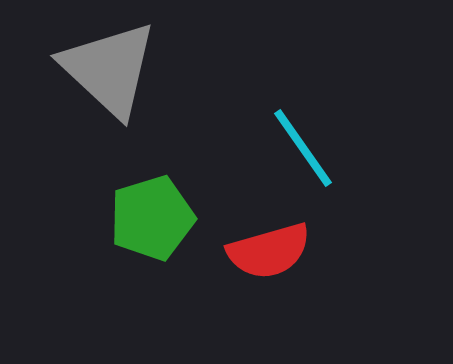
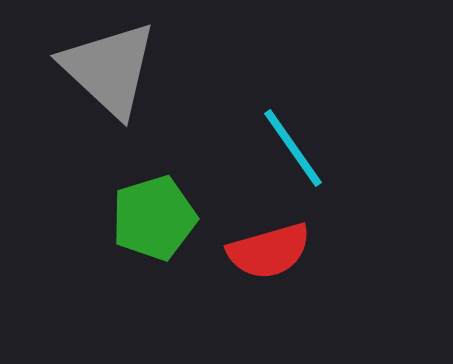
cyan line: moved 10 px left
green pentagon: moved 2 px right
